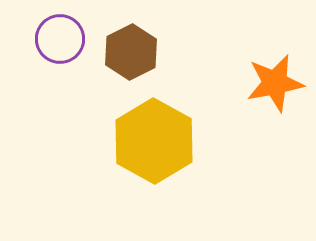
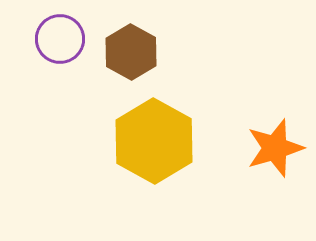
brown hexagon: rotated 4 degrees counterclockwise
orange star: moved 65 px down; rotated 6 degrees counterclockwise
